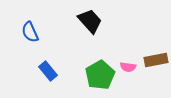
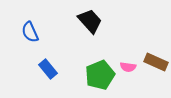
brown rectangle: moved 2 px down; rotated 35 degrees clockwise
blue rectangle: moved 2 px up
green pentagon: rotated 8 degrees clockwise
